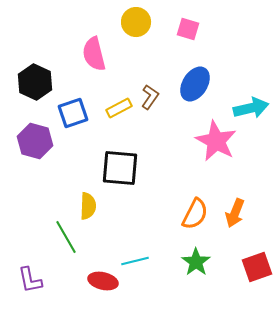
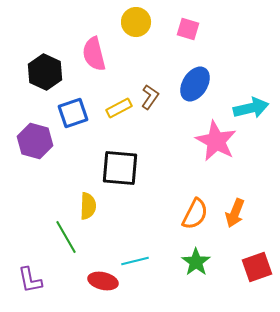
black hexagon: moved 10 px right, 10 px up
